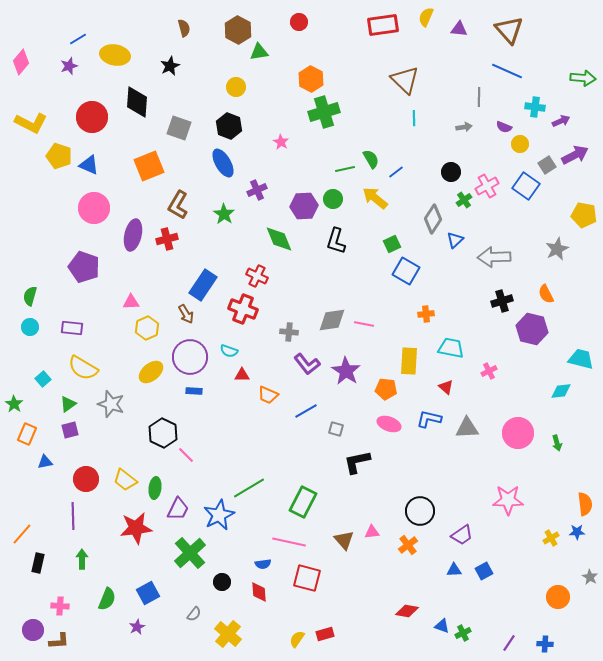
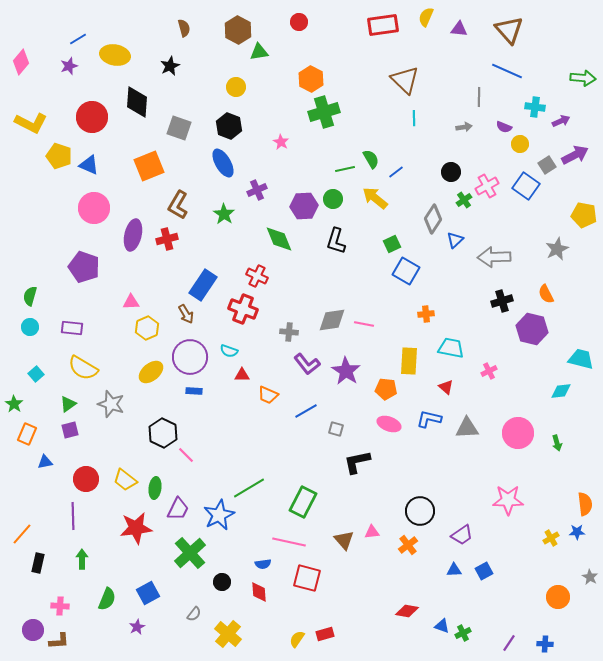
cyan square at (43, 379): moved 7 px left, 5 px up
